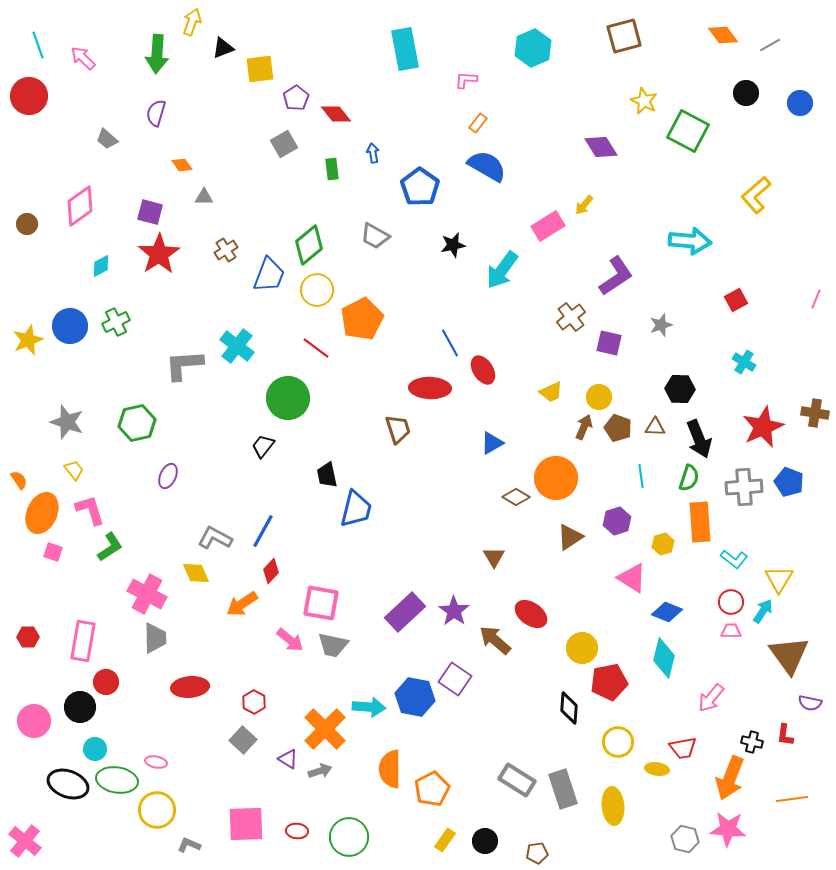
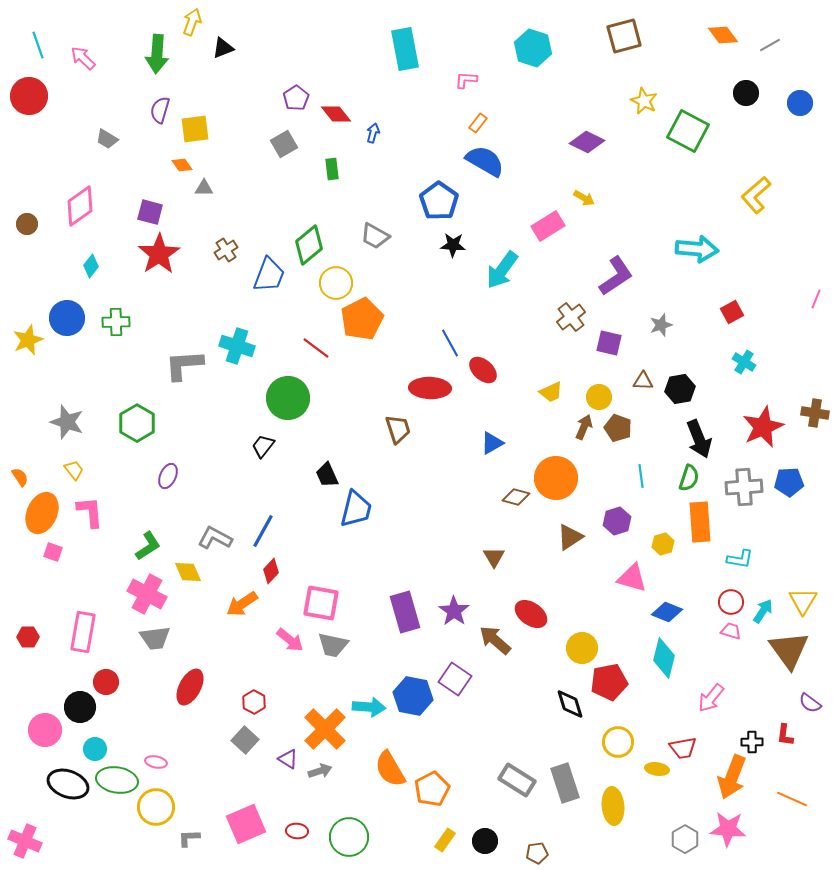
cyan hexagon at (533, 48): rotated 18 degrees counterclockwise
yellow square at (260, 69): moved 65 px left, 60 px down
purple semicircle at (156, 113): moved 4 px right, 3 px up
gray trapezoid at (107, 139): rotated 10 degrees counterclockwise
purple diamond at (601, 147): moved 14 px left, 5 px up; rotated 32 degrees counterclockwise
blue arrow at (373, 153): moved 20 px up; rotated 24 degrees clockwise
blue semicircle at (487, 166): moved 2 px left, 5 px up
blue pentagon at (420, 187): moved 19 px right, 14 px down
gray triangle at (204, 197): moved 9 px up
yellow arrow at (584, 205): moved 7 px up; rotated 100 degrees counterclockwise
cyan arrow at (690, 241): moved 7 px right, 8 px down
black star at (453, 245): rotated 15 degrees clockwise
cyan diamond at (101, 266): moved 10 px left; rotated 25 degrees counterclockwise
yellow circle at (317, 290): moved 19 px right, 7 px up
red square at (736, 300): moved 4 px left, 12 px down
green cross at (116, 322): rotated 24 degrees clockwise
blue circle at (70, 326): moved 3 px left, 8 px up
cyan cross at (237, 346): rotated 20 degrees counterclockwise
red ellipse at (483, 370): rotated 16 degrees counterclockwise
black hexagon at (680, 389): rotated 12 degrees counterclockwise
green hexagon at (137, 423): rotated 18 degrees counterclockwise
brown triangle at (655, 427): moved 12 px left, 46 px up
black trapezoid at (327, 475): rotated 12 degrees counterclockwise
orange semicircle at (19, 480): moved 1 px right, 3 px up
blue pentagon at (789, 482): rotated 24 degrees counterclockwise
brown diamond at (516, 497): rotated 16 degrees counterclockwise
pink L-shape at (90, 510): moved 2 px down; rotated 12 degrees clockwise
green L-shape at (110, 547): moved 38 px right, 1 px up
cyan L-shape at (734, 559): moved 6 px right; rotated 28 degrees counterclockwise
yellow diamond at (196, 573): moved 8 px left, 1 px up
pink triangle at (632, 578): rotated 16 degrees counterclockwise
yellow triangle at (779, 579): moved 24 px right, 22 px down
purple rectangle at (405, 612): rotated 63 degrees counterclockwise
pink trapezoid at (731, 631): rotated 15 degrees clockwise
gray trapezoid at (155, 638): rotated 84 degrees clockwise
pink rectangle at (83, 641): moved 9 px up
brown triangle at (789, 655): moved 5 px up
red ellipse at (190, 687): rotated 57 degrees counterclockwise
blue hexagon at (415, 697): moved 2 px left, 1 px up
purple semicircle at (810, 703): rotated 25 degrees clockwise
black diamond at (569, 708): moved 1 px right, 4 px up; rotated 20 degrees counterclockwise
pink circle at (34, 721): moved 11 px right, 9 px down
gray square at (243, 740): moved 2 px right
black cross at (752, 742): rotated 15 degrees counterclockwise
orange semicircle at (390, 769): rotated 30 degrees counterclockwise
orange arrow at (730, 778): moved 2 px right, 1 px up
gray rectangle at (563, 789): moved 2 px right, 6 px up
orange line at (792, 799): rotated 32 degrees clockwise
yellow circle at (157, 810): moved 1 px left, 3 px up
pink square at (246, 824): rotated 21 degrees counterclockwise
gray hexagon at (685, 839): rotated 16 degrees clockwise
pink cross at (25, 841): rotated 16 degrees counterclockwise
gray L-shape at (189, 845): moved 7 px up; rotated 25 degrees counterclockwise
